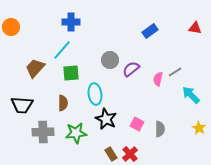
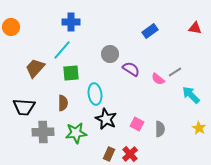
gray circle: moved 6 px up
purple semicircle: rotated 72 degrees clockwise
pink semicircle: rotated 64 degrees counterclockwise
black trapezoid: moved 2 px right, 2 px down
brown rectangle: moved 2 px left; rotated 56 degrees clockwise
